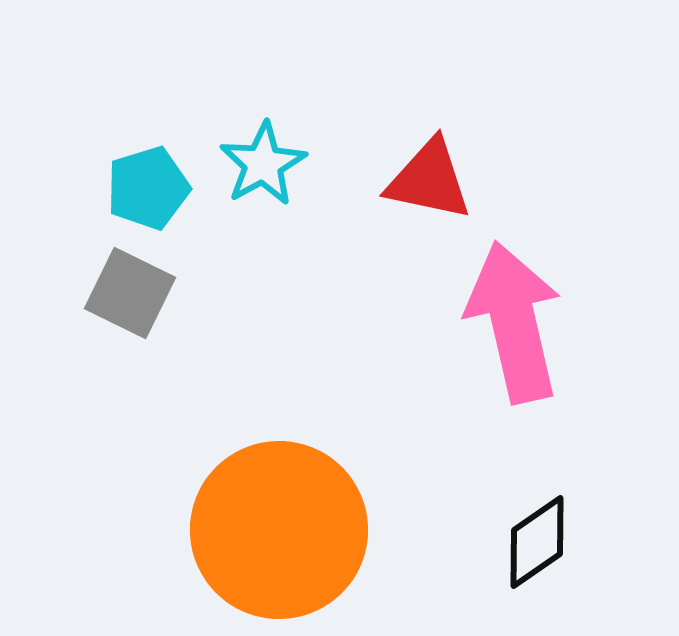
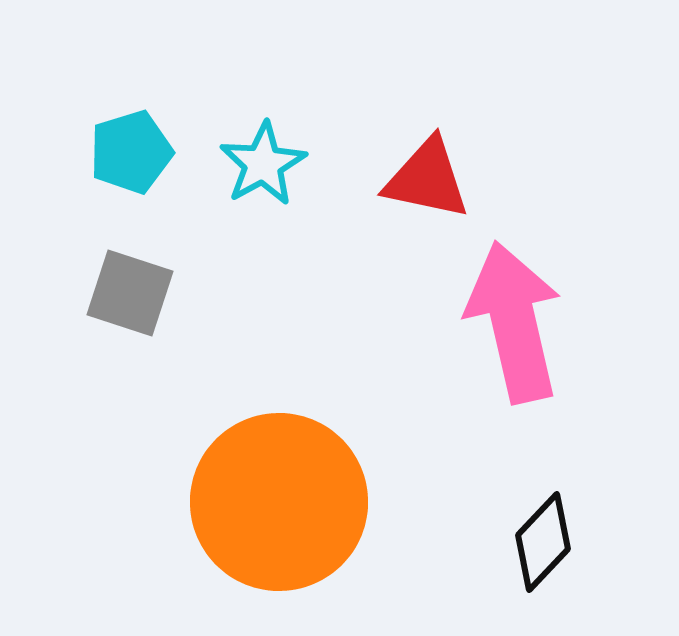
red triangle: moved 2 px left, 1 px up
cyan pentagon: moved 17 px left, 36 px up
gray square: rotated 8 degrees counterclockwise
orange circle: moved 28 px up
black diamond: moved 6 px right; rotated 12 degrees counterclockwise
